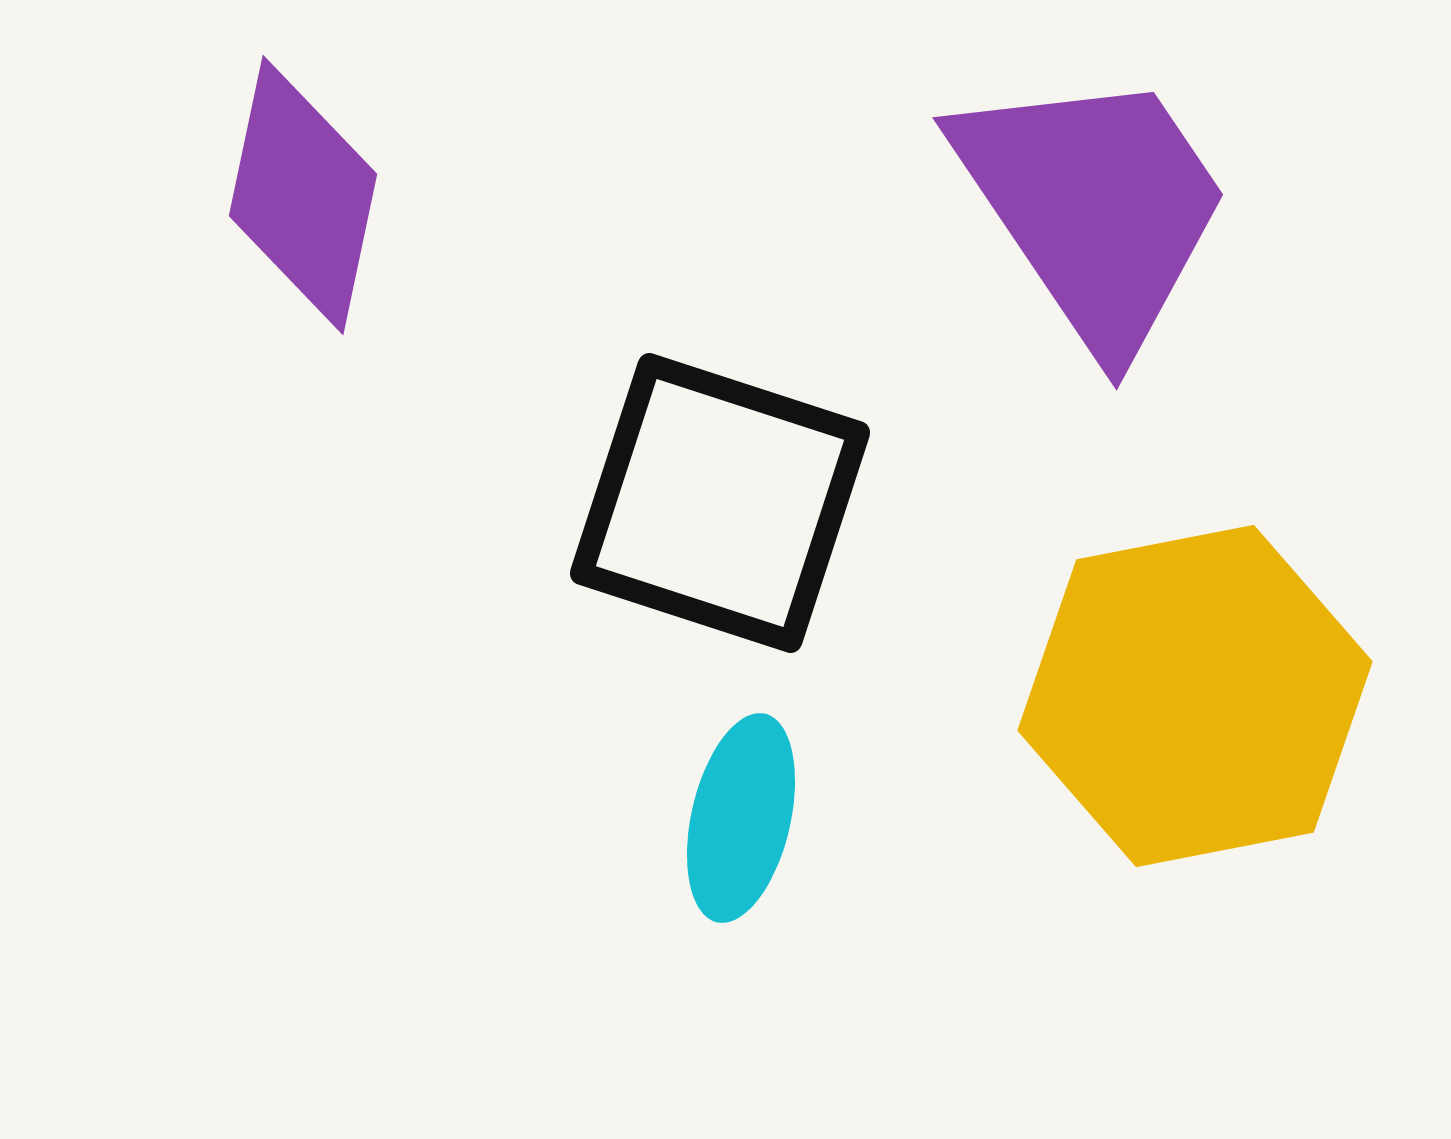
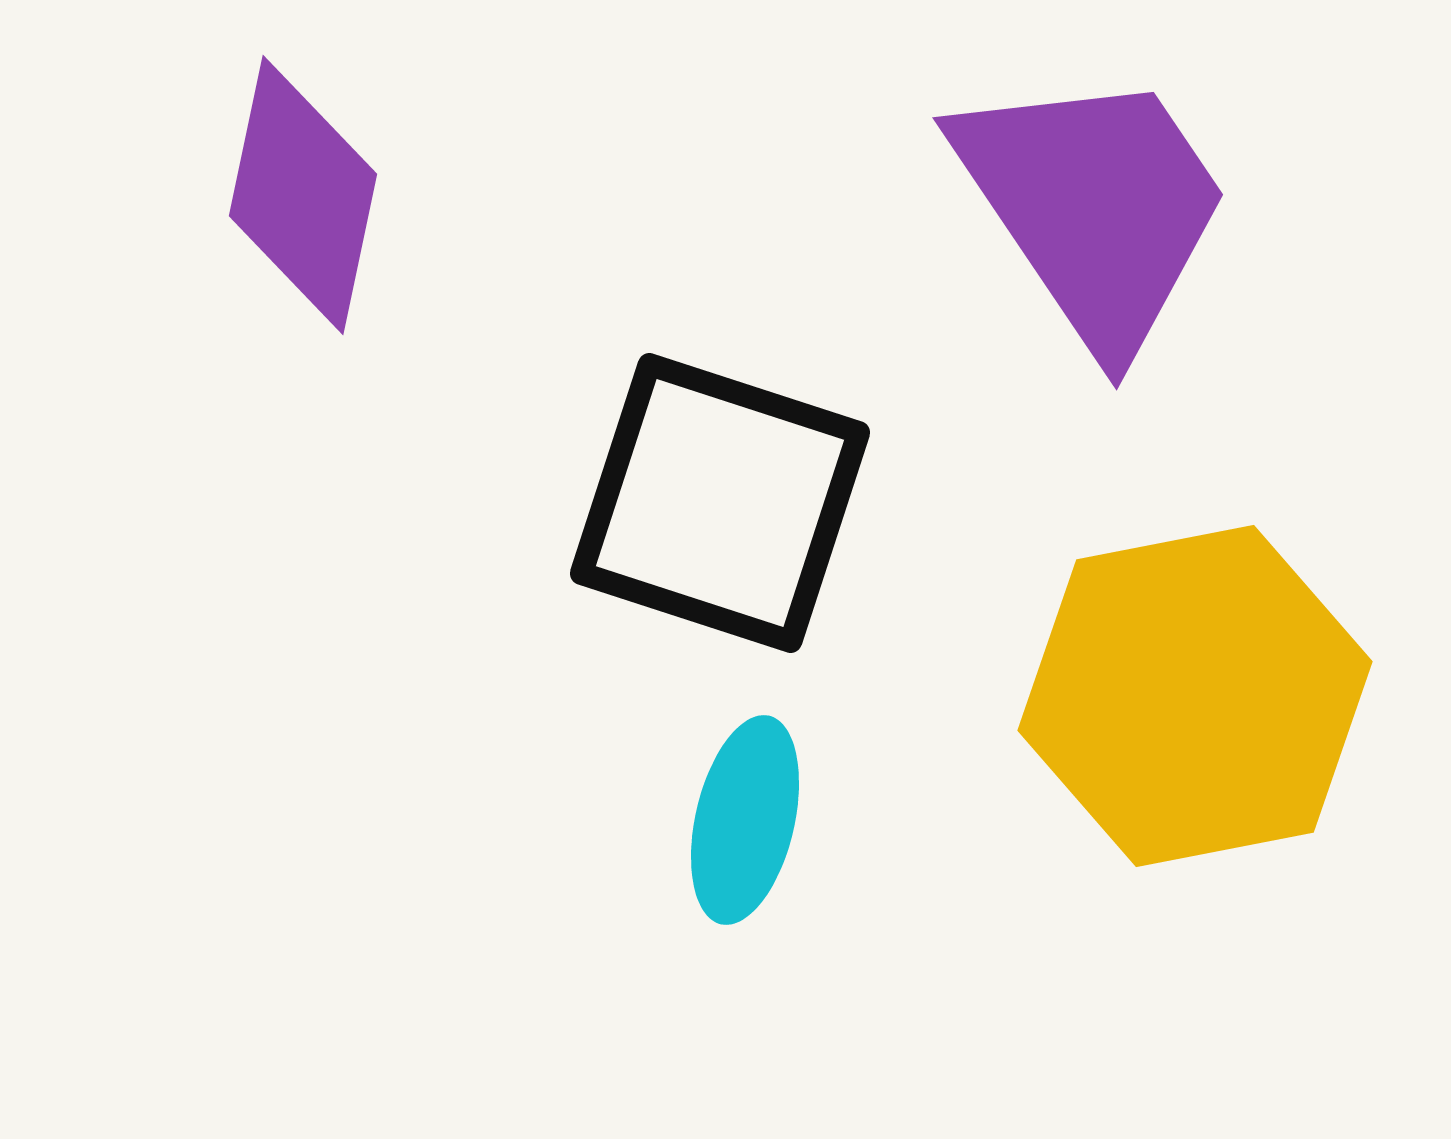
cyan ellipse: moved 4 px right, 2 px down
